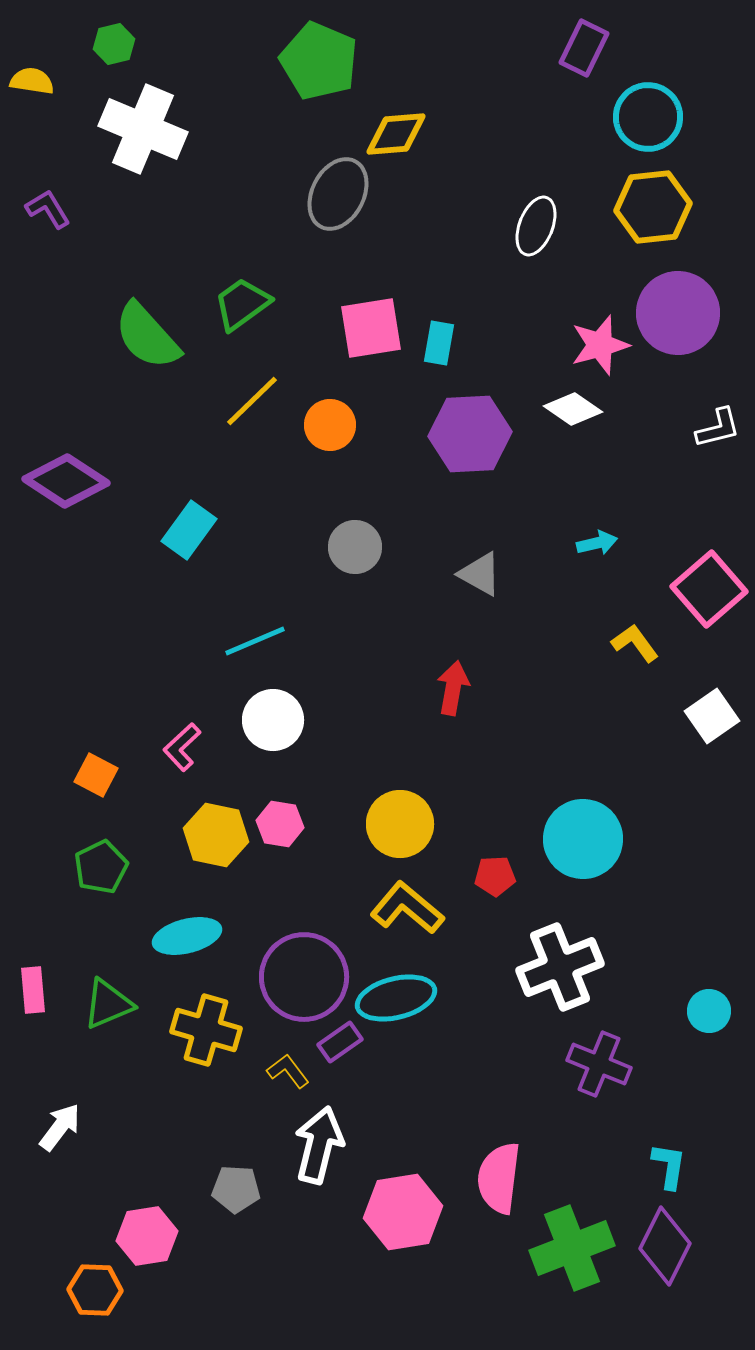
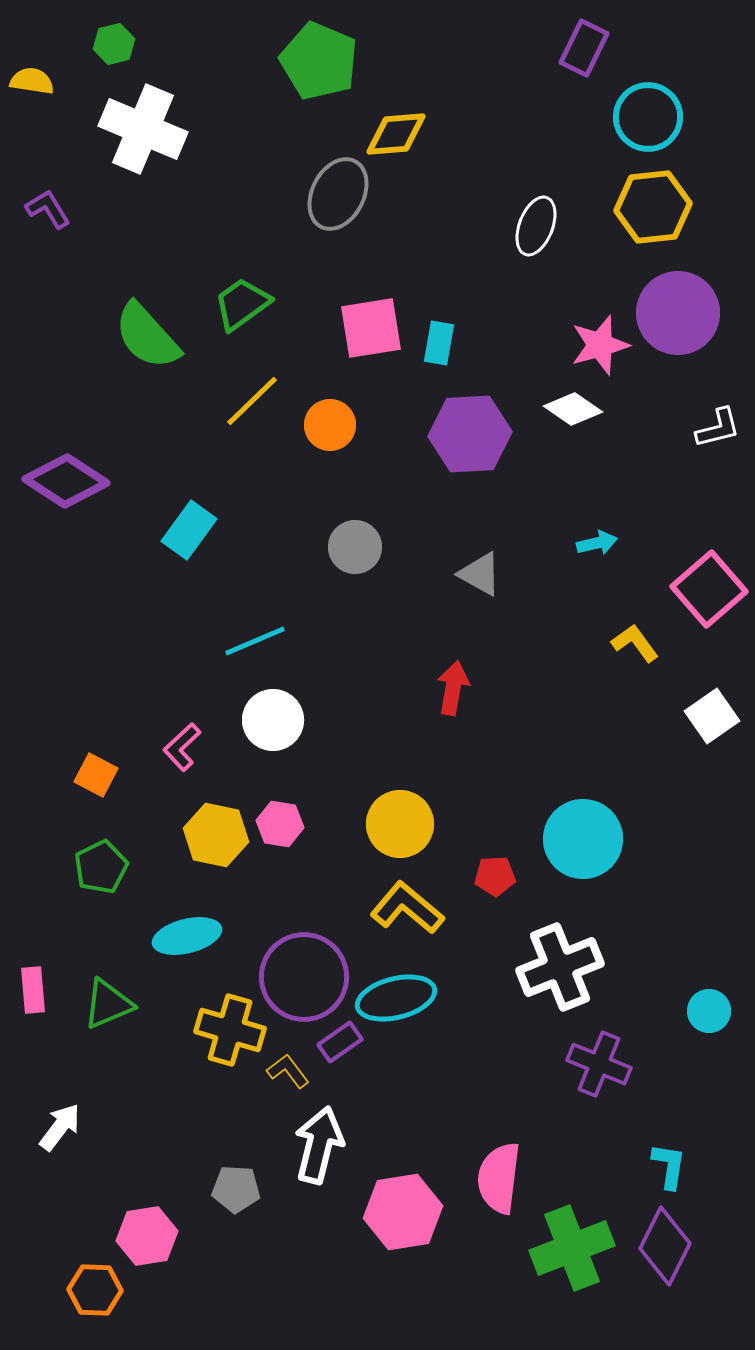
yellow cross at (206, 1030): moved 24 px right
